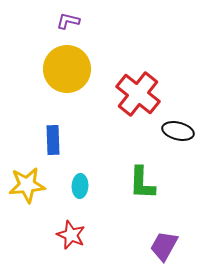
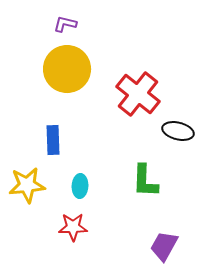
purple L-shape: moved 3 px left, 3 px down
green L-shape: moved 3 px right, 2 px up
red star: moved 2 px right, 8 px up; rotated 24 degrees counterclockwise
